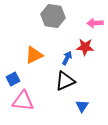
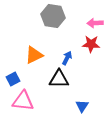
red star: moved 6 px right, 3 px up
black triangle: moved 6 px left, 2 px up; rotated 25 degrees clockwise
